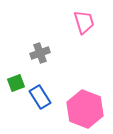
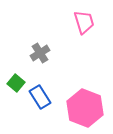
gray cross: rotated 12 degrees counterclockwise
green square: rotated 30 degrees counterclockwise
pink hexagon: moved 1 px up
